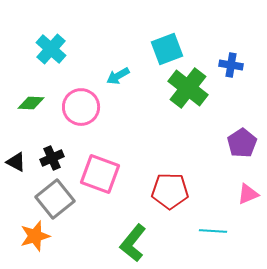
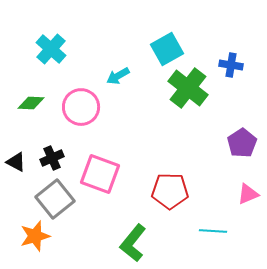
cyan square: rotated 8 degrees counterclockwise
